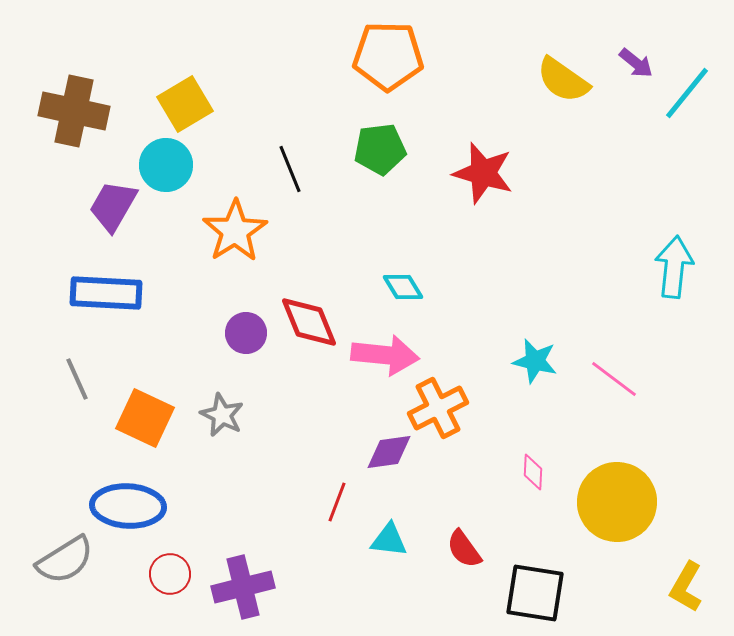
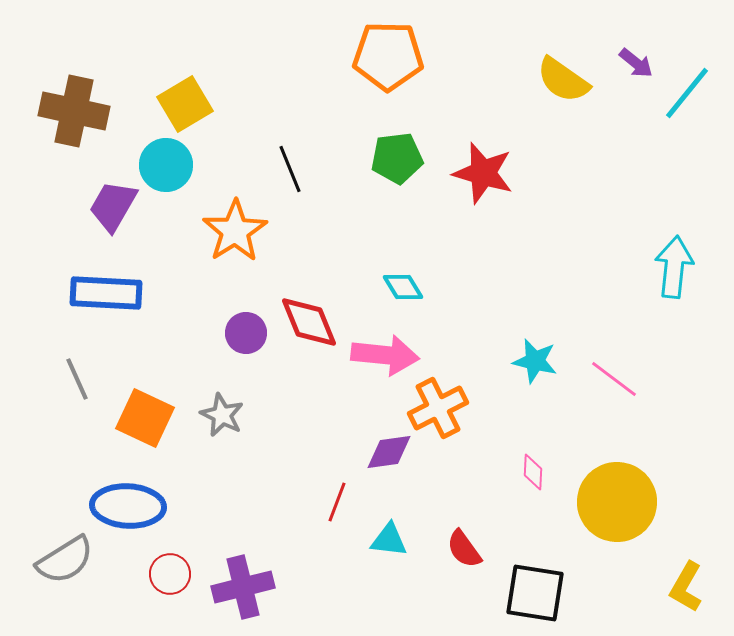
green pentagon: moved 17 px right, 9 px down
